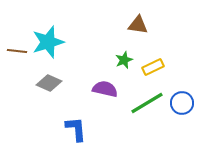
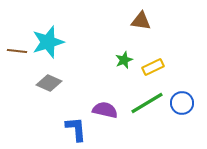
brown triangle: moved 3 px right, 4 px up
purple semicircle: moved 21 px down
